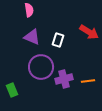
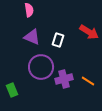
orange line: rotated 40 degrees clockwise
